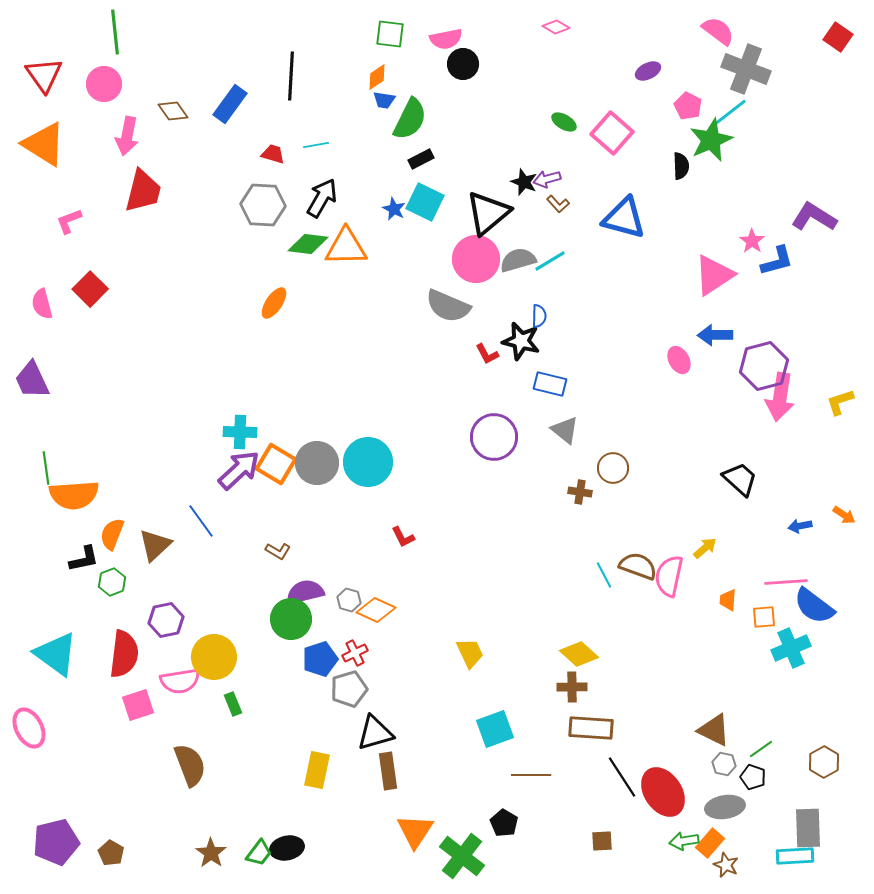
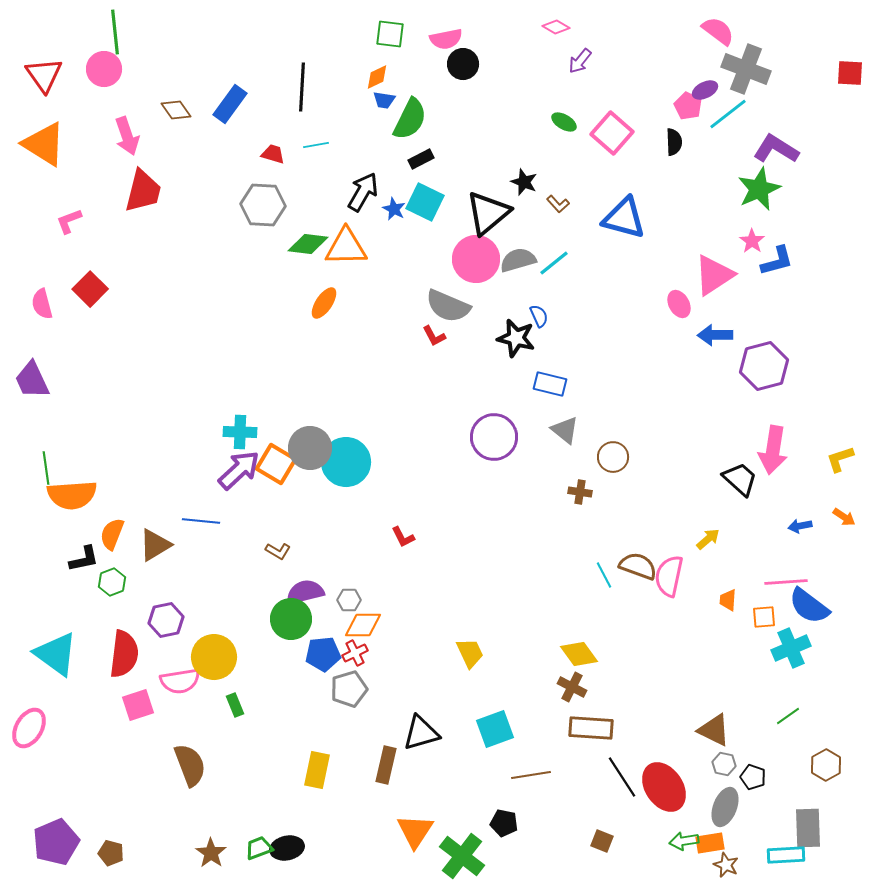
red square at (838, 37): moved 12 px right, 36 px down; rotated 32 degrees counterclockwise
purple ellipse at (648, 71): moved 57 px right, 19 px down
black line at (291, 76): moved 11 px right, 11 px down
orange diamond at (377, 77): rotated 8 degrees clockwise
pink circle at (104, 84): moved 15 px up
brown diamond at (173, 111): moved 3 px right, 1 px up
pink arrow at (127, 136): rotated 30 degrees counterclockwise
green star at (711, 140): moved 48 px right, 49 px down
black semicircle at (681, 166): moved 7 px left, 24 px up
purple arrow at (547, 179): moved 33 px right, 118 px up; rotated 36 degrees counterclockwise
black arrow at (322, 198): moved 41 px right, 6 px up
purple L-shape at (814, 217): moved 38 px left, 68 px up
cyan line at (550, 261): moved 4 px right, 2 px down; rotated 8 degrees counterclockwise
orange ellipse at (274, 303): moved 50 px right
blue semicircle at (539, 316): rotated 25 degrees counterclockwise
black star at (521, 341): moved 5 px left, 3 px up
red L-shape at (487, 354): moved 53 px left, 18 px up
pink ellipse at (679, 360): moved 56 px up
pink arrow at (780, 397): moved 7 px left, 53 px down
yellow L-shape at (840, 402): moved 57 px down
cyan circle at (368, 462): moved 22 px left
gray circle at (317, 463): moved 7 px left, 15 px up
brown circle at (613, 468): moved 11 px up
orange semicircle at (74, 495): moved 2 px left
orange arrow at (844, 515): moved 2 px down
blue line at (201, 521): rotated 48 degrees counterclockwise
brown triangle at (155, 545): rotated 12 degrees clockwise
yellow arrow at (705, 548): moved 3 px right, 9 px up
gray hexagon at (349, 600): rotated 15 degrees counterclockwise
blue semicircle at (814, 606): moved 5 px left
orange diamond at (376, 610): moved 13 px left, 15 px down; rotated 24 degrees counterclockwise
yellow diamond at (579, 654): rotated 12 degrees clockwise
blue pentagon at (320, 659): moved 3 px right, 5 px up; rotated 12 degrees clockwise
brown cross at (572, 687): rotated 28 degrees clockwise
green rectangle at (233, 704): moved 2 px right, 1 px down
pink ellipse at (29, 728): rotated 57 degrees clockwise
black triangle at (375, 733): moved 46 px right
green line at (761, 749): moved 27 px right, 33 px up
brown hexagon at (824, 762): moved 2 px right, 3 px down
brown rectangle at (388, 771): moved 2 px left, 6 px up; rotated 21 degrees clockwise
brown line at (531, 775): rotated 9 degrees counterclockwise
red ellipse at (663, 792): moved 1 px right, 5 px up
gray ellipse at (725, 807): rotated 60 degrees counterclockwise
black pentagon at (504, 823): rotated 20 degrees counterclockwise
brown square at (602, 841): rotated 25 degrees clockwise
purple pentagon at (56, 842): rotated 9 degrees counterclockwise
orange rectangle at (710, 843): rotated 40 degrees clockwise
brown pentagon at (111, 853): rotated 15 degrees counterclockwise
green trapezoid at (259, 853): moved 5 px up; rotated 148 degrees counterclockwise
cyan rectangle at (795, 856): moved 9 px left, 1 px up
